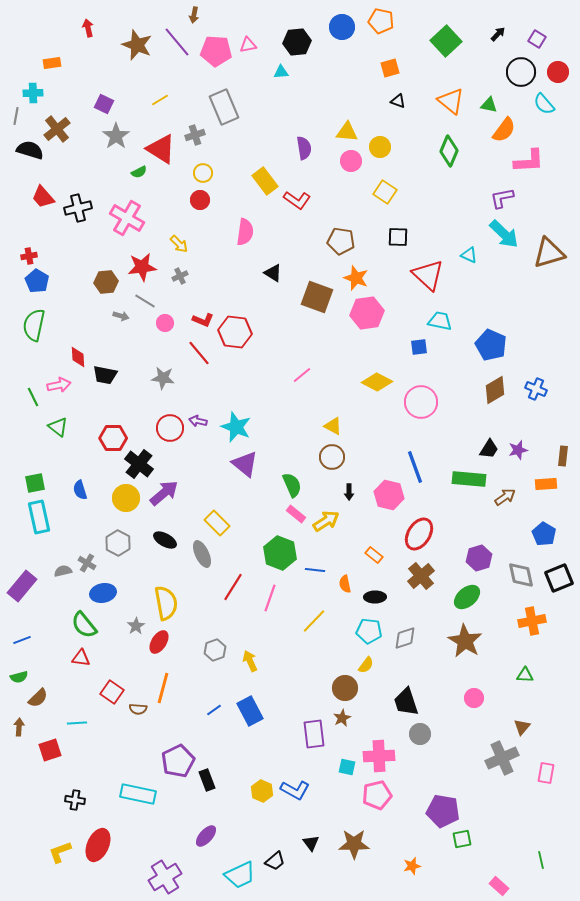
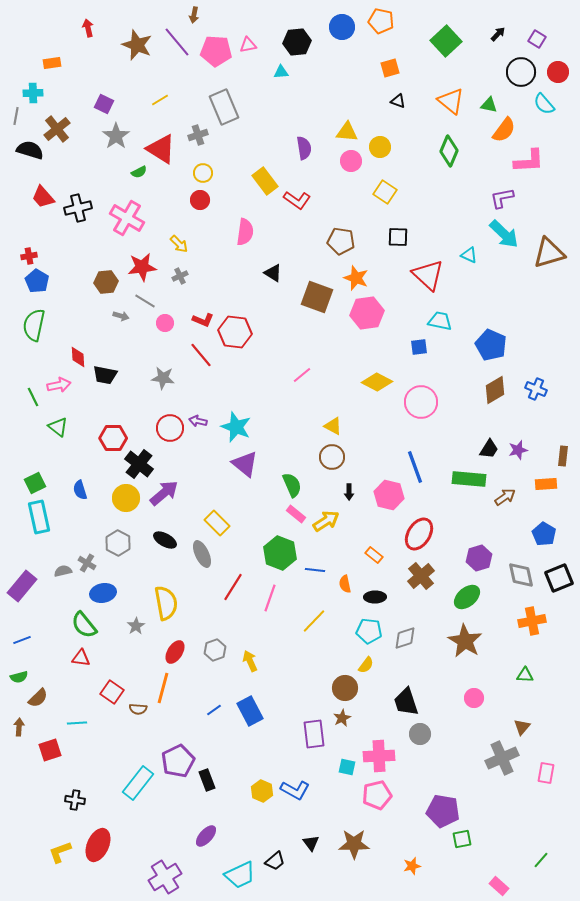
gray cross at (195, 135): moved 3 px right
red line at (199, 353): moved 2 px right, 2 px down
green square at (35, 483): rotated 15 degrees counterclockwise
red ellipse at (159, 642): moved 16 px right, 10 px down
cyan rectangle at (138, 794): moved 11 px up; rotated 64 degrees counterclockwise
green line at (541, 860): rotated 54 degrees clockwise
